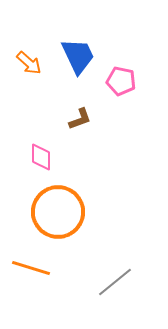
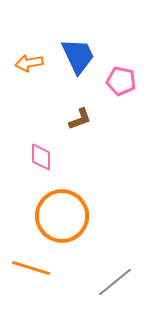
orange arrow: rotated 128 degrees clockwise
orange circle: moved 4 px right, 4 px down
